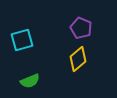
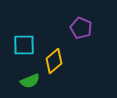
cyan square: moved 2 px right, 5 px down; rotated 15 degrees clockwise
yellow diamond: moved 24 px left, 2 px down
